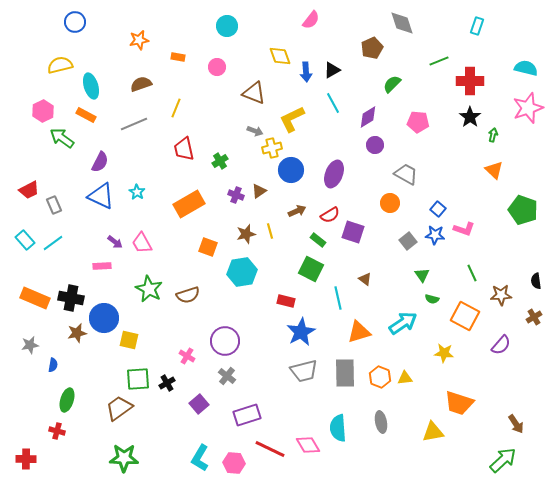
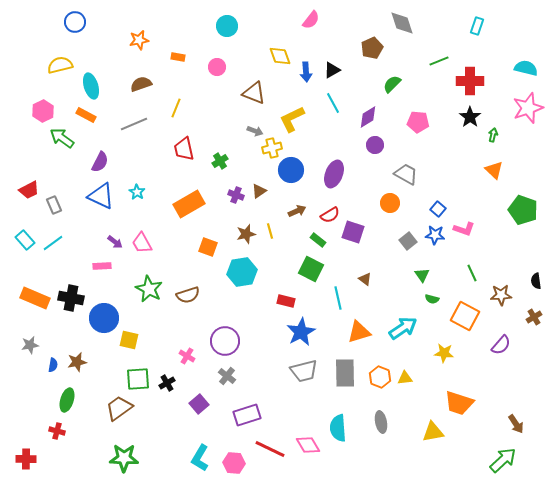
cyan arrow at (403, 323): moved 5 px down
brown star at (77, 333): moved 29 px down
